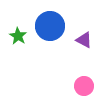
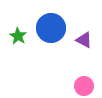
blue circle: moved 1 px right, 2 px down
